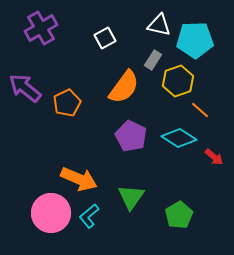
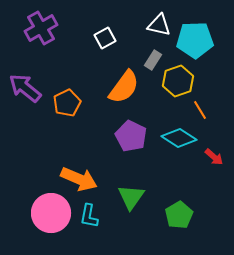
orange line: rotated 18 degrees clockwise
cyan L-shape: rotated 40 degrees counterclockwise
